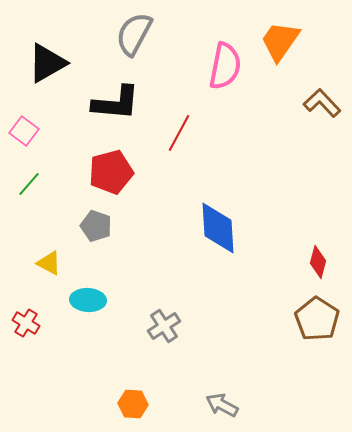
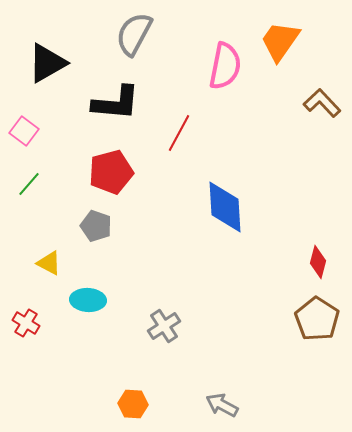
blue diamond: moved 7 px right, 21 px up
